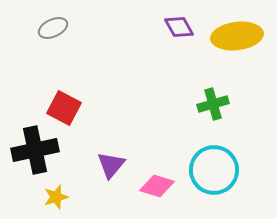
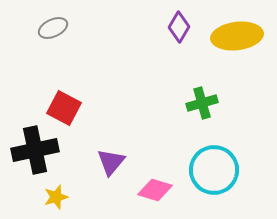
purple diamond: rotated 60 degrees clockwise
green cross: moved 11 px left, 1 px up
purple triangle: moved 3 px up
pink diamond: moved 2 px left, 4 px down
